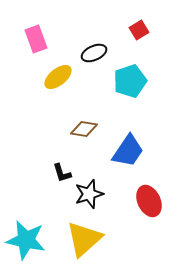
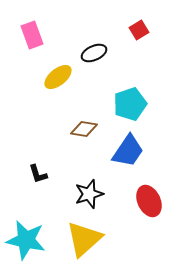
pink rectangle: moved 4 px left, 4 px up
cyan pentagon: moved 23 px down
black L-shape: moved 24 px left, 1 px down
